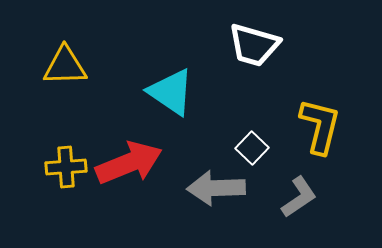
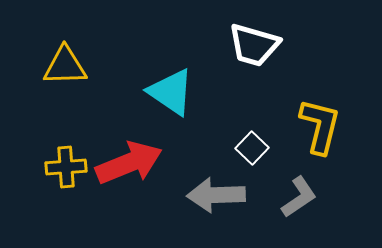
gray arrow: moved 7 px down
